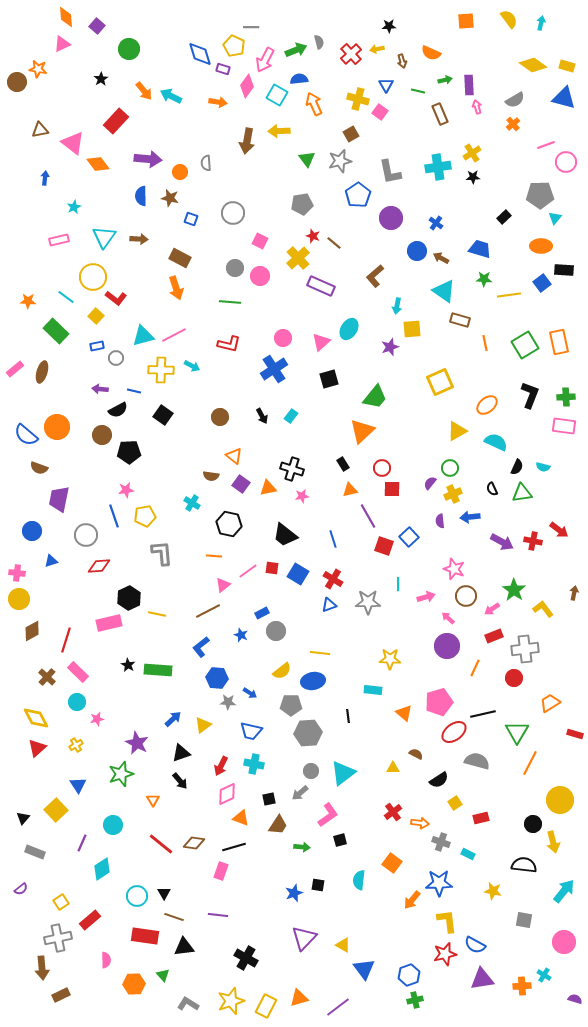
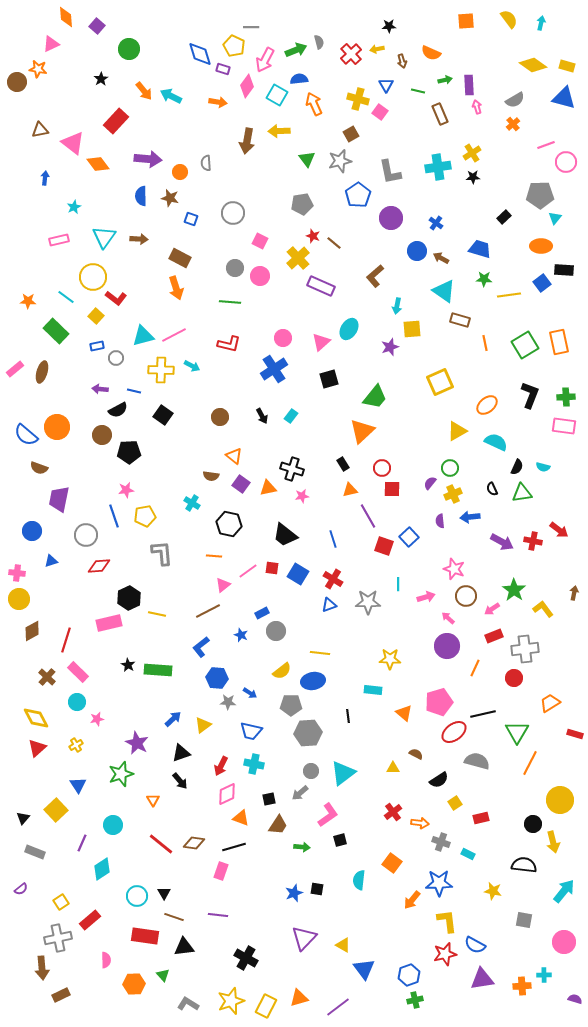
pink triangle at (62, 44): moved 11 px left
black square at (318, 885): moved 1 px left, 4 px down
cyan cross at (544, 975): rotated 32 degrees counterclockwise
